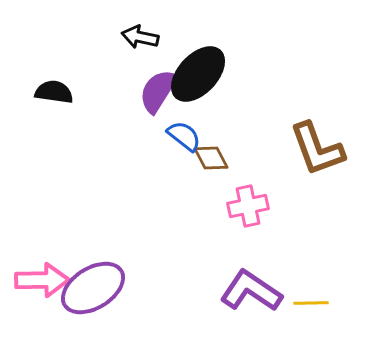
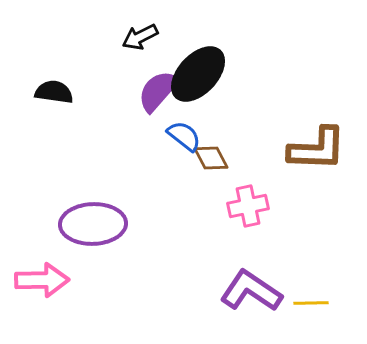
black arrow: rotated 39 degrees counterclockwise
purple semicircle: rotated 9 degrees clockwise
brown L-shape: rotated 68 degrees counterclockwise
purple ellipse: moved 64 px up; rotated 30 degrees clockwise
